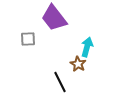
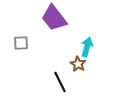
gray square: moved 7 px left, 4 px down
